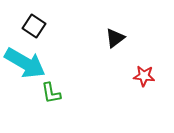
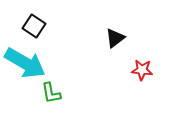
red star: moved 2 px left, 6 px up
